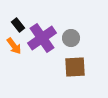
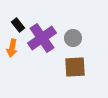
gray circle: moved 2 px right
orange arrow: moved 2 px left, 2 px down; rotated 48 degrees clockwise
